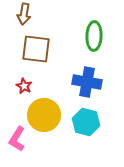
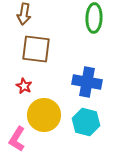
green ellipse: moved 18 px up
